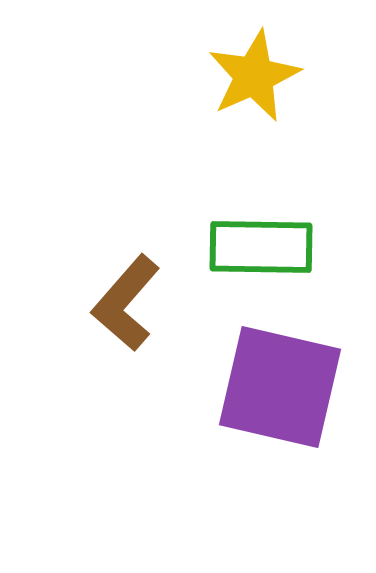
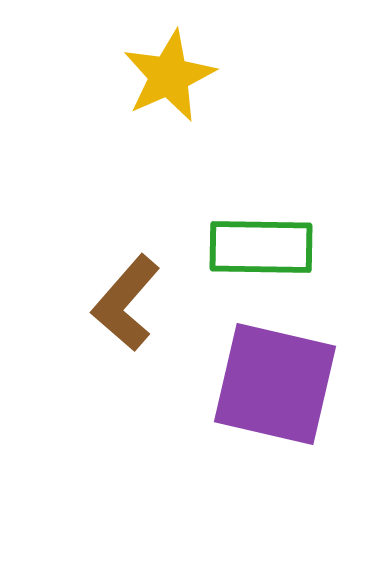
yellow star: moved 85 px left
purple square: moved 5 px left, 3 px up
